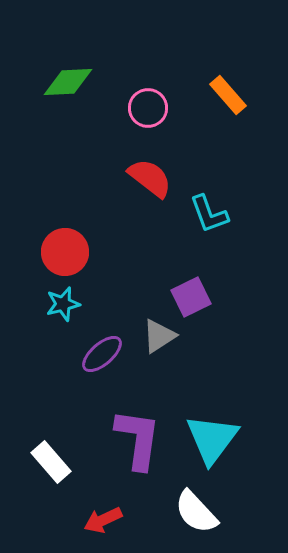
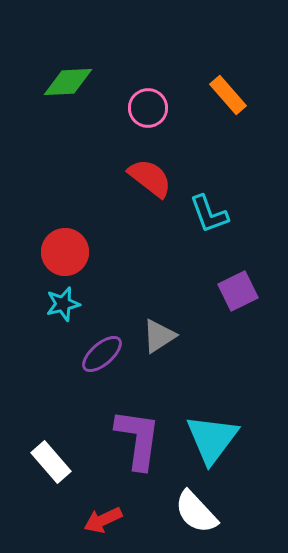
purple square: moved 47 px right, 6 px up
